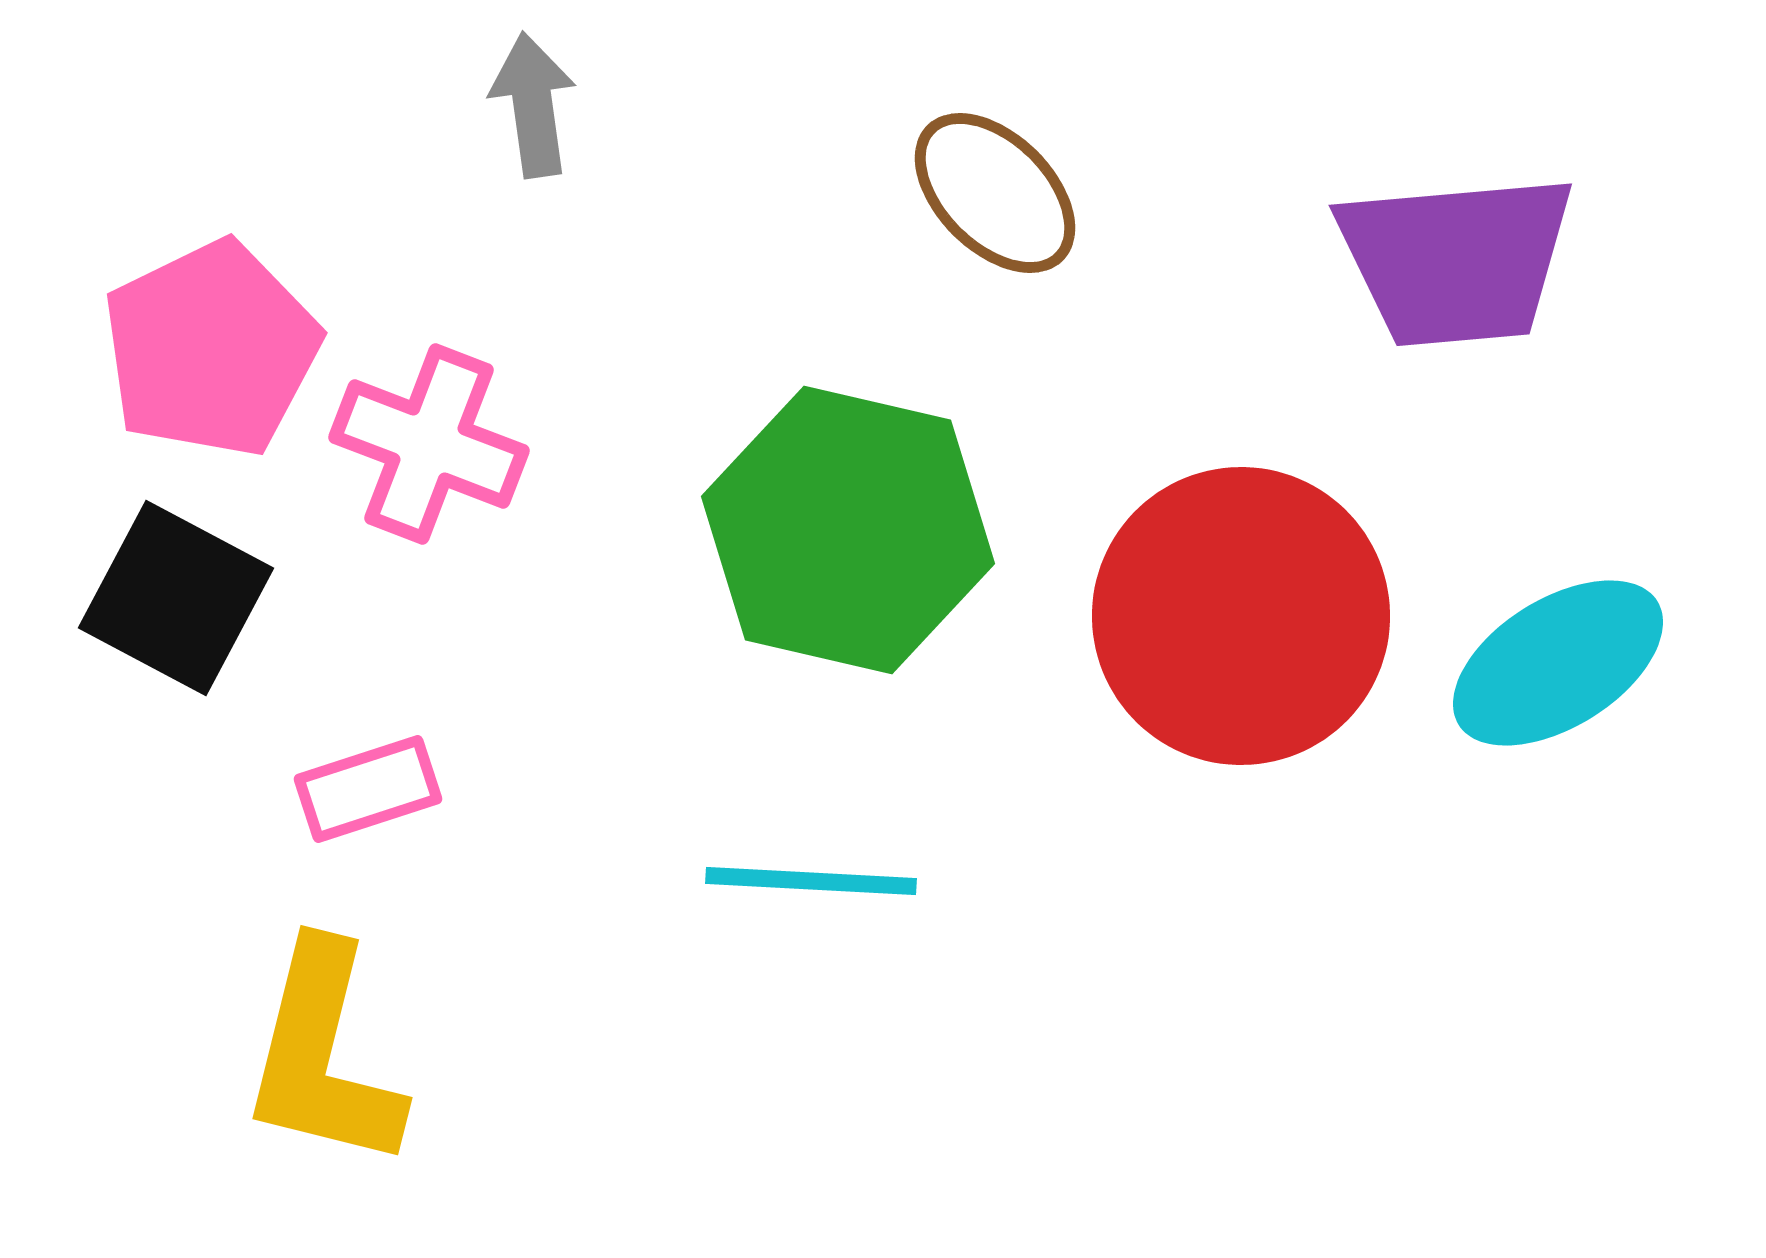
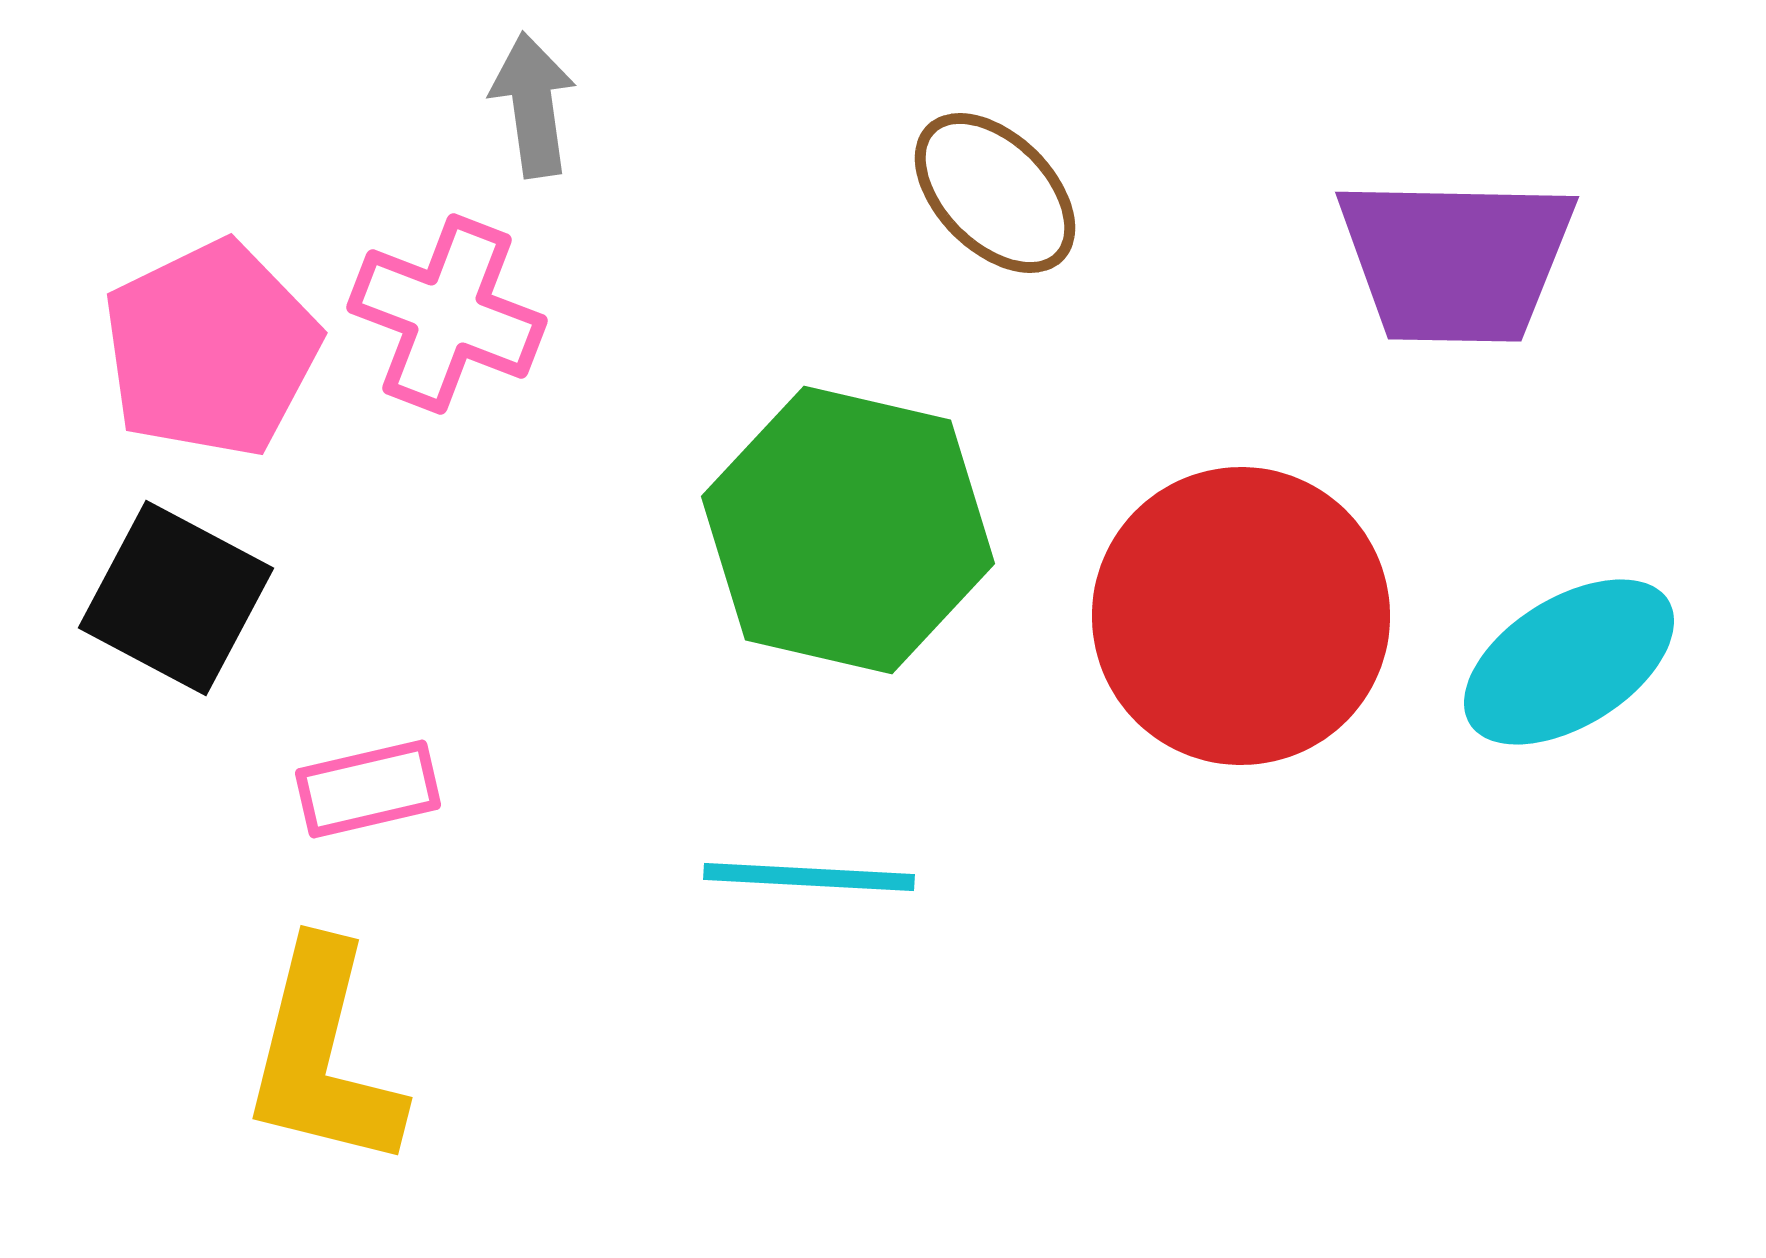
purple trapezoid: rotated 6 degrees clockwise
pink cross: moved 18 px right, 130 px up
cyan ellipse: moved 11 px right, 1 px up
pink rectangle: rotated 5 degrees clockwise
cyan line: moved 2 px left, 4 px up
